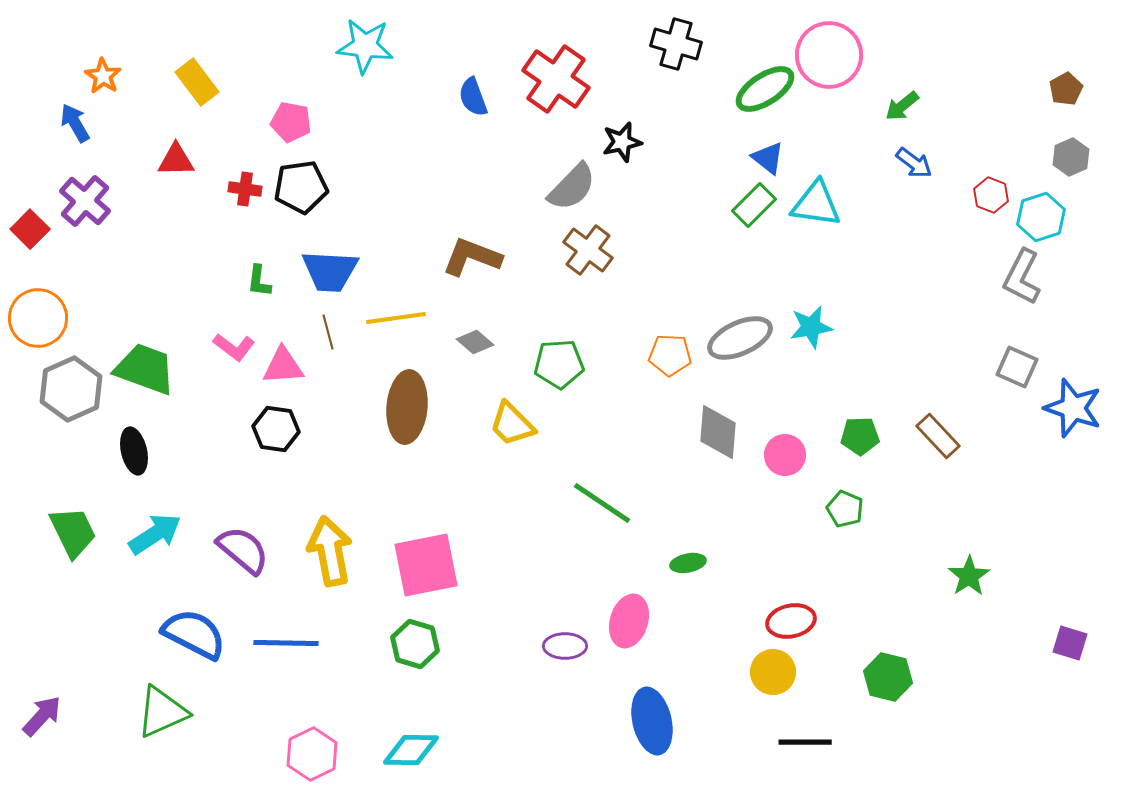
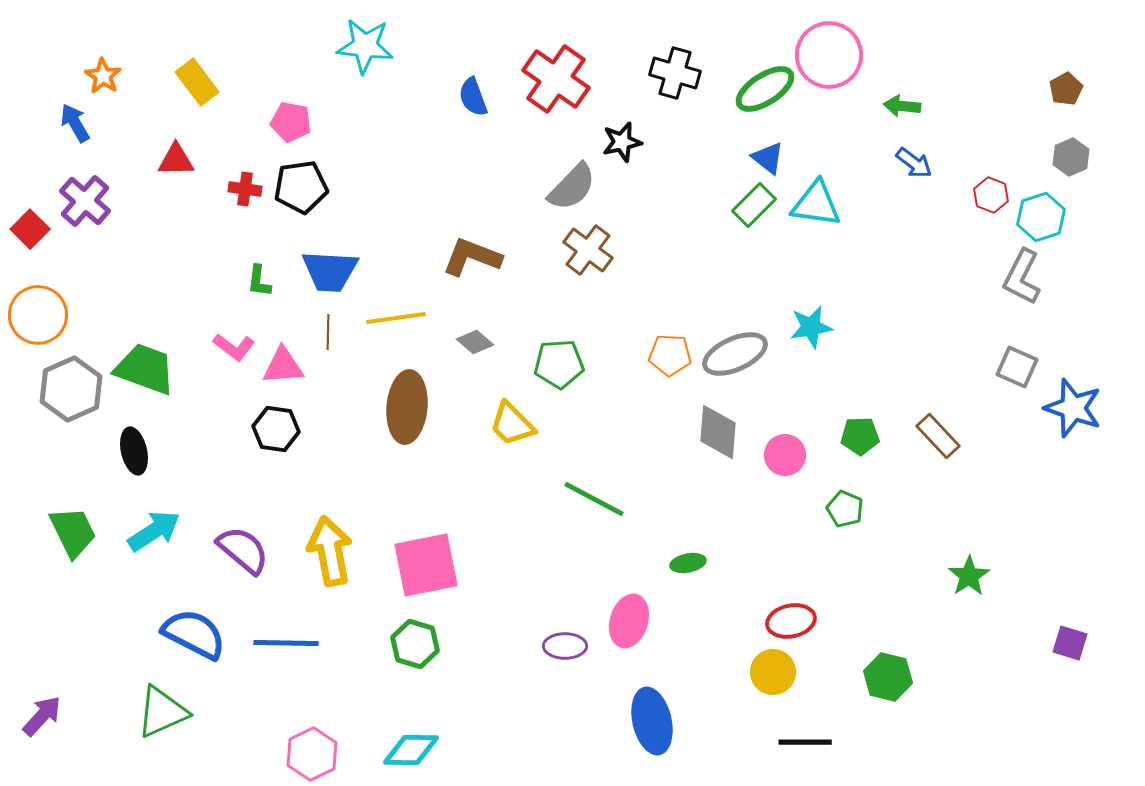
black cross at (676, 44): moved 1 px left, 29 px down
green arrow at (902, 106): rotated 45 degrees clockwise
orange circle at (38, 318): moved 3 px up
brown line at (328, 332): rotated 16 degrees clockwise
gray ellipse at (740, 338): moved 5 px left, 16 px down
green line at (602, 503): moved 8 px left, 4 px up; rotated 6 degrees counterclockwise
cyan arrow at (155, 534): moved 1 px left, 3 px up
